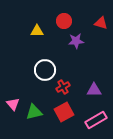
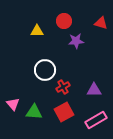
green triangle: rotated 18 degrees clockwise
